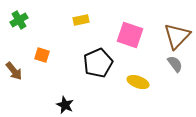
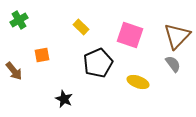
yellow rectangle: moved 7 px down; rotated 56 degrees clockwise
orange square: rotated 28 degrees counterclockwise
gray semicircle: moved 2 px left
black star: moved 1 px left, 6 px up
